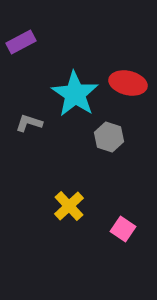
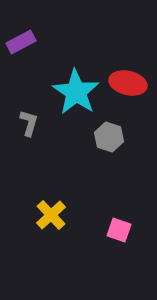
cyan star: moved 1 px right, 2 px up
gray L-shape: rotated 88 degrees clockwise
yellow cross: moved 18 px left, 9 px down
pink square: moved 4 px left, 1 px down; rotated 15 degrees counterclockwise
